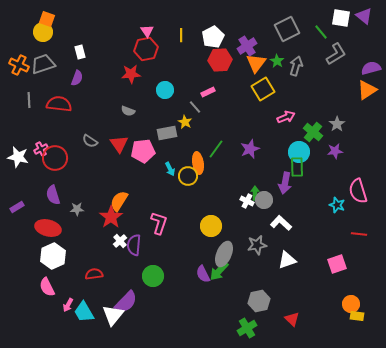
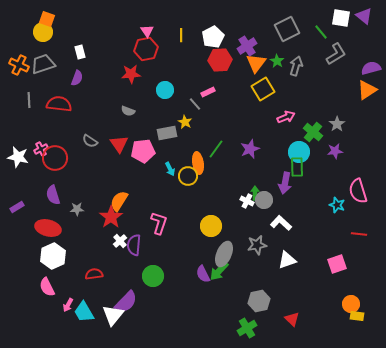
gray line at (195, 107): moved 3 px up
